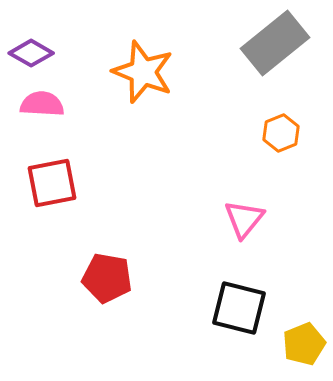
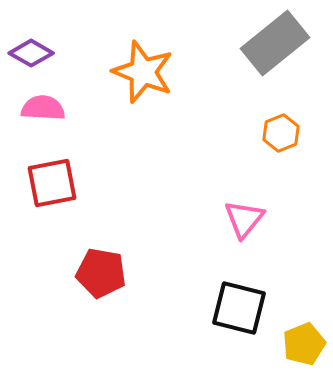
pink semicircle: moved 1 px right, 4 px down
red pentagon: moved 6 px left, 5 px up
